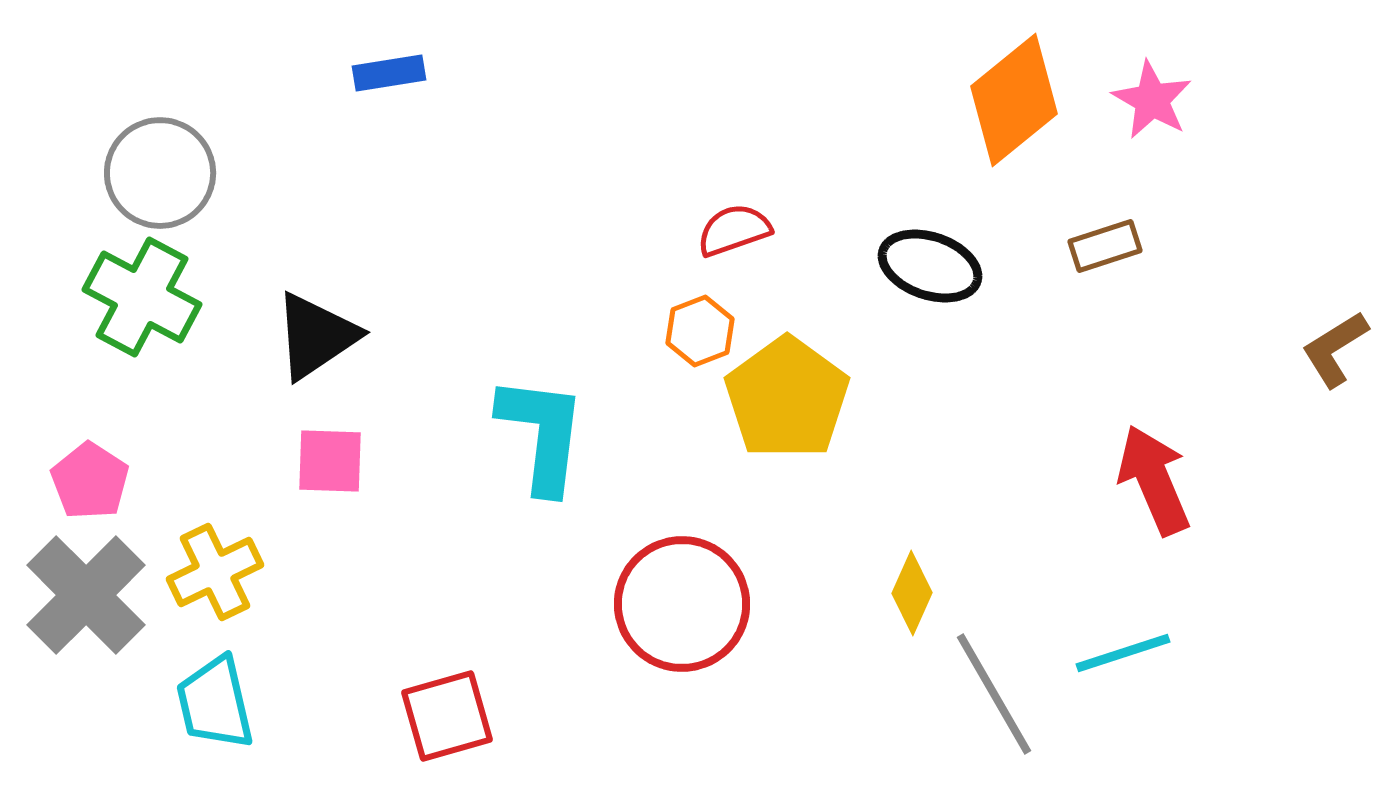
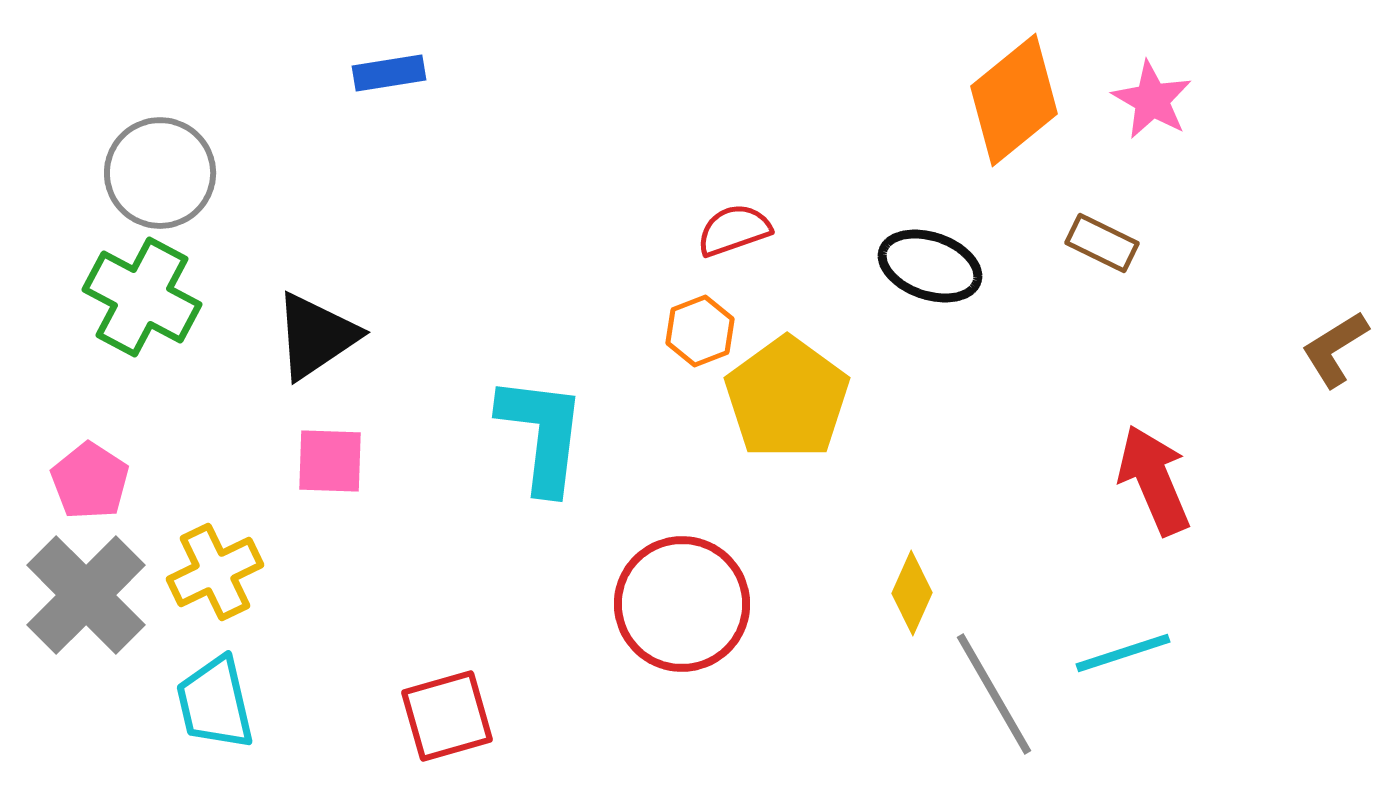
brown rectangle: moved 3 px left, 3 px up; rotated 44 degrees clockwise
